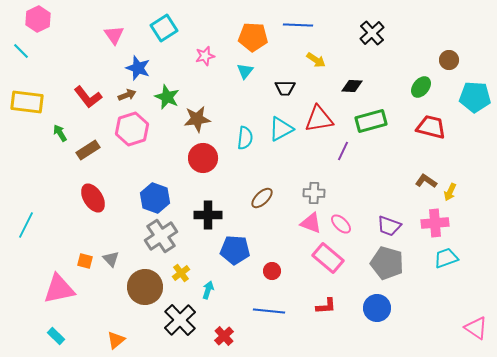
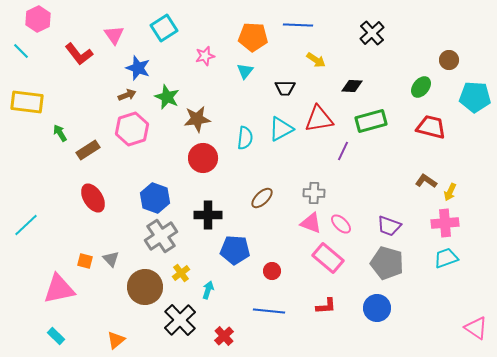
red L-shape at (88, 97): moved 9 px left, 43 px up
pink cross at (435, 223): moved 10 px right
cyan line at (26, 225): rotated 20 degrees clockwise
